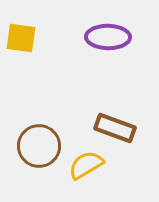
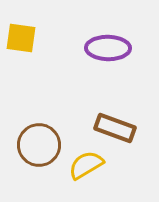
purple ellipse: moved 11 px down
brown circle: moved 1 px up
